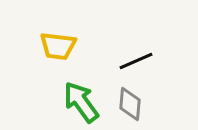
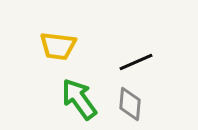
black line: moved 1 px down
green arrow: moved 2 px left, 3 px up
